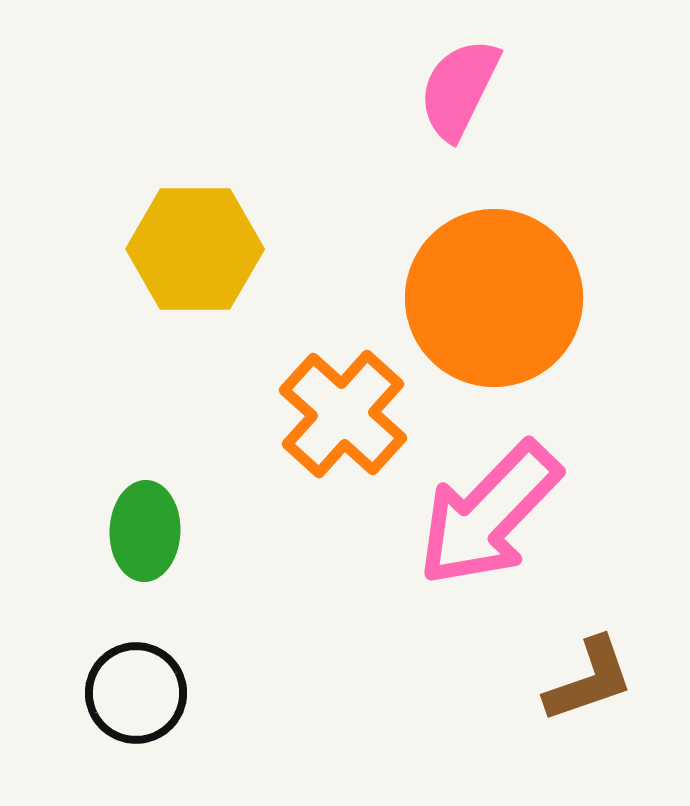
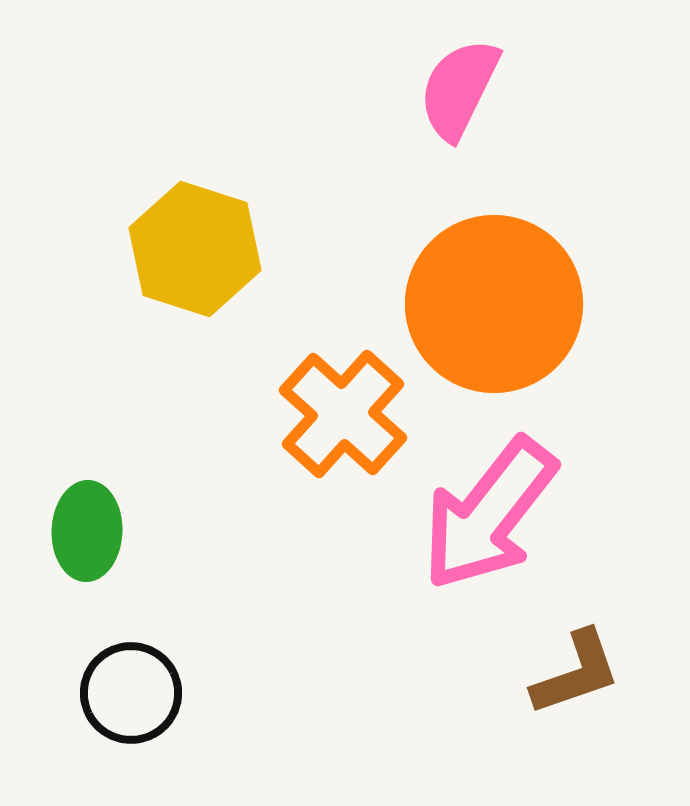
yellow hexagon: rotated 18 degrees clockwise
orange circle: moved 6 px down
pink arrow: rotated 6 degrees counterclockwise
green ellipse: moved 58 px left
brown L-shape: moved 13 px left, 7 px up
black circle: moved 5 px left
